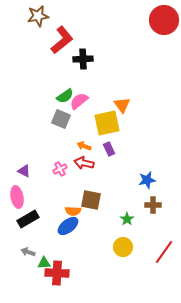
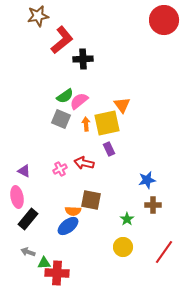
orange arrow: moved 2 px right, 22 px up; rotated 64 degrees clockwise
black rectangle: rotated 20 degrees counterclockwise
